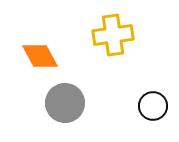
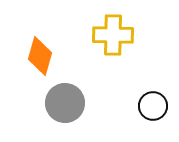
yellow cross: rotated 9 degrees clockwise
orange diamond: rotated 45 degrees clockwise
